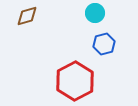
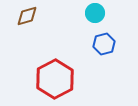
red hexagon: moved 20 px left, 2 px up
